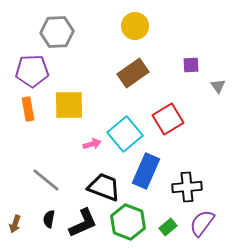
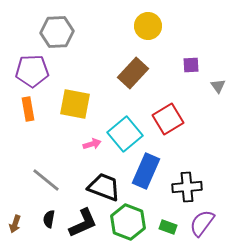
yellow circle: moved 13 px right
brown rectangle: rotated 12 degrees counterclockwise
yellow square: moved 6 px right, 1 px up; rotated 12 degrees clockwise
green rectangle: rotated 60 degrees clockwise
